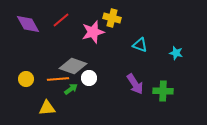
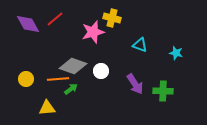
red line: moved 6 px left, 1 px up
white circle: moved 12 px right, 7 px up
